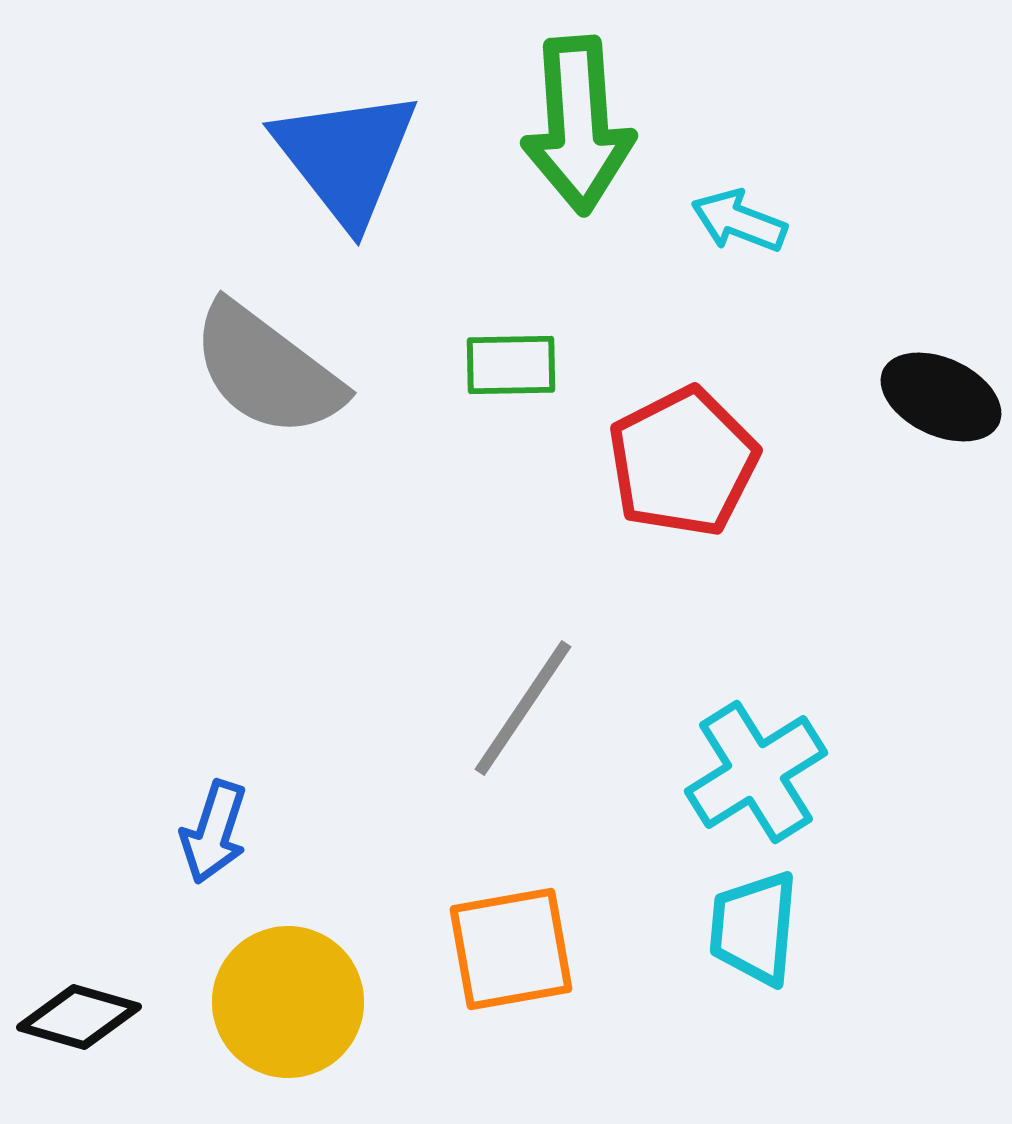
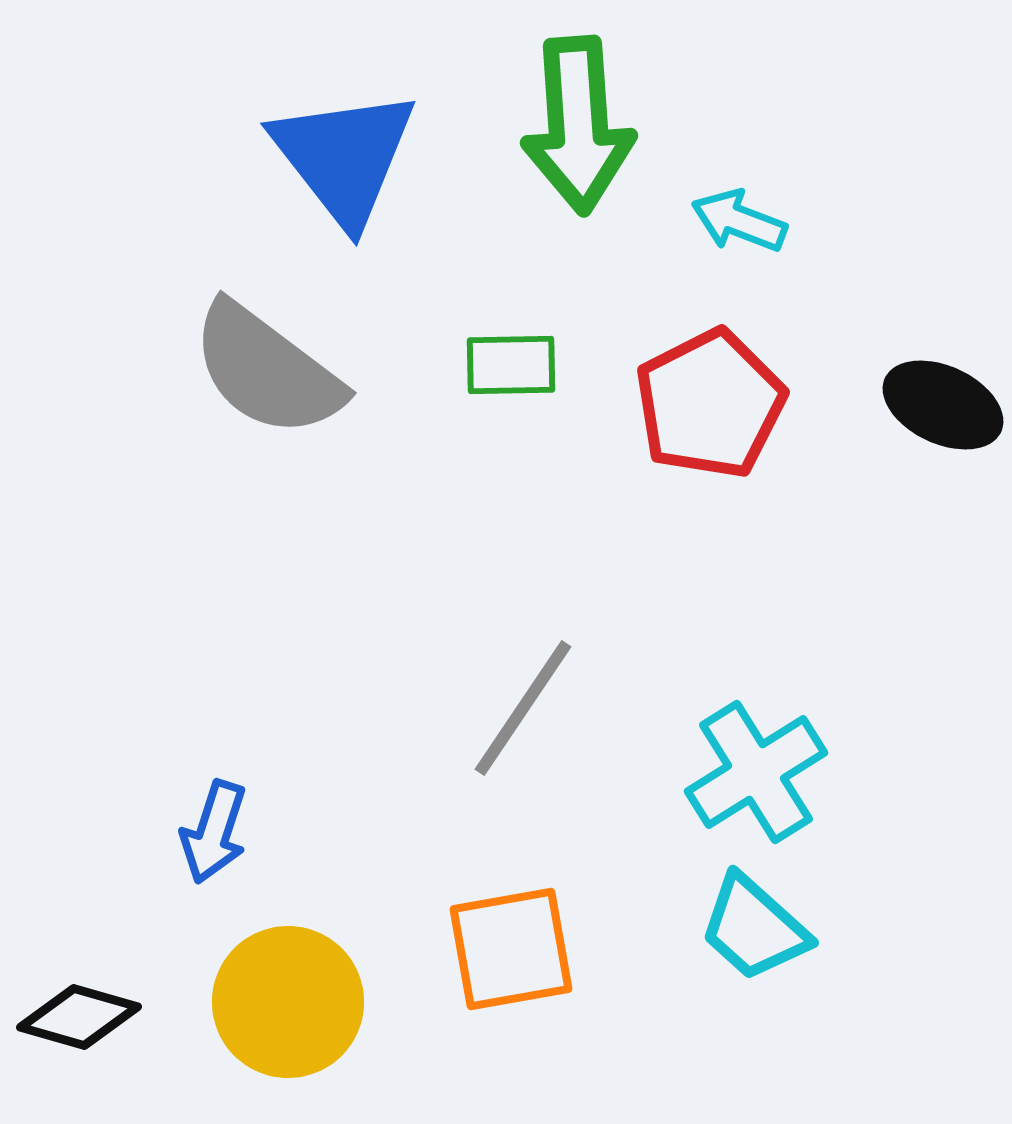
blue triangle: moved 2 px left
black ellipse: moved 2 px right, 8 px down
red pentagon: moved 27 px right, 58 px up
cyan trapezoid: rotated 53 degrees counterclockwise
